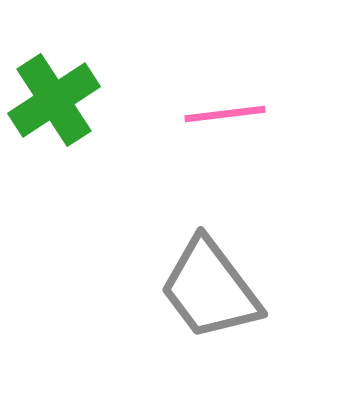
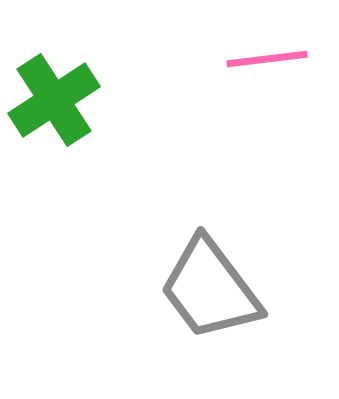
pink line: moved 42 px right, 55 px up
